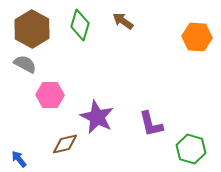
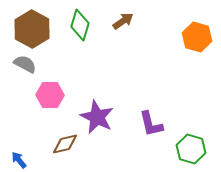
brown arrow: rotated 110 degrees clockwise
orange hexagon: rotated 12 degrees clockwise
blue arrow: moved 1 px down
